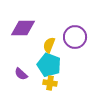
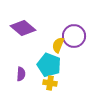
purple diamond: rotated 40 degrees clockwise
purple circle: moved 1 px left, 1 px up
yellow semicircle: moved 9 px right
purple semicircle: rotated 128 degrees counterclockwise
